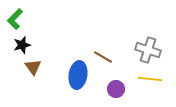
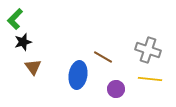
black star: moved 1 px right, 3 px up
